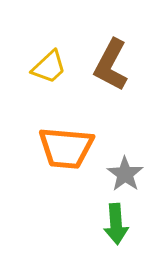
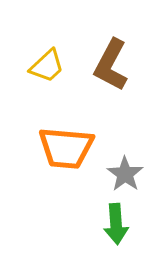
yellow trapezoid: moved 2 px left, 1 px up
